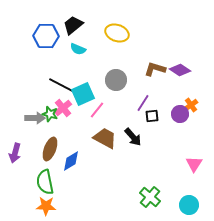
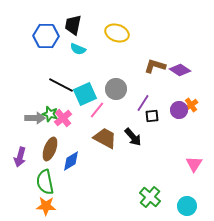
black trapezoid: rotated 40 degrees counterclockwise
brown L-shape: moved 3 px up
gray circle: moved 9 px down
cyan square: moved 2 px right
pink cross: moved 10 px down
purple circle: moved 1 px left, 4 px up
purple arrow: moved 5 px right, 4 px down
cyan circle: moved 2 px left, 1 px down
